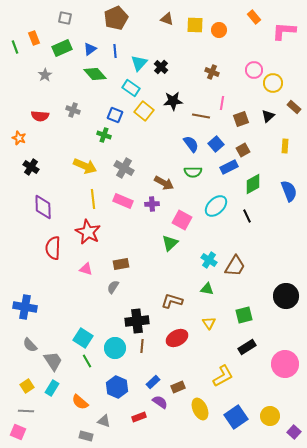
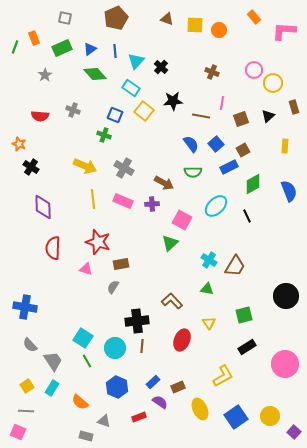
green line at (15, 47): rotated 40 degrees clockwise
cyan triangle at (139, 63): moved 3 px left, 2 px up
brown rectangle at (294, 107): rotated 32 degrees clockwise
orange star at (19, 138): moved 6 px down
red star at (88, 232): moved 10 px right, 10 px down; rotated 10 degrees counterclockwise
brown L-shape at (172, 301): rotated 30 degrees clockwise
red ellipse at (177, 338): moved 5 px right, 2 px down; rotated 40 degrees counterclockwise
